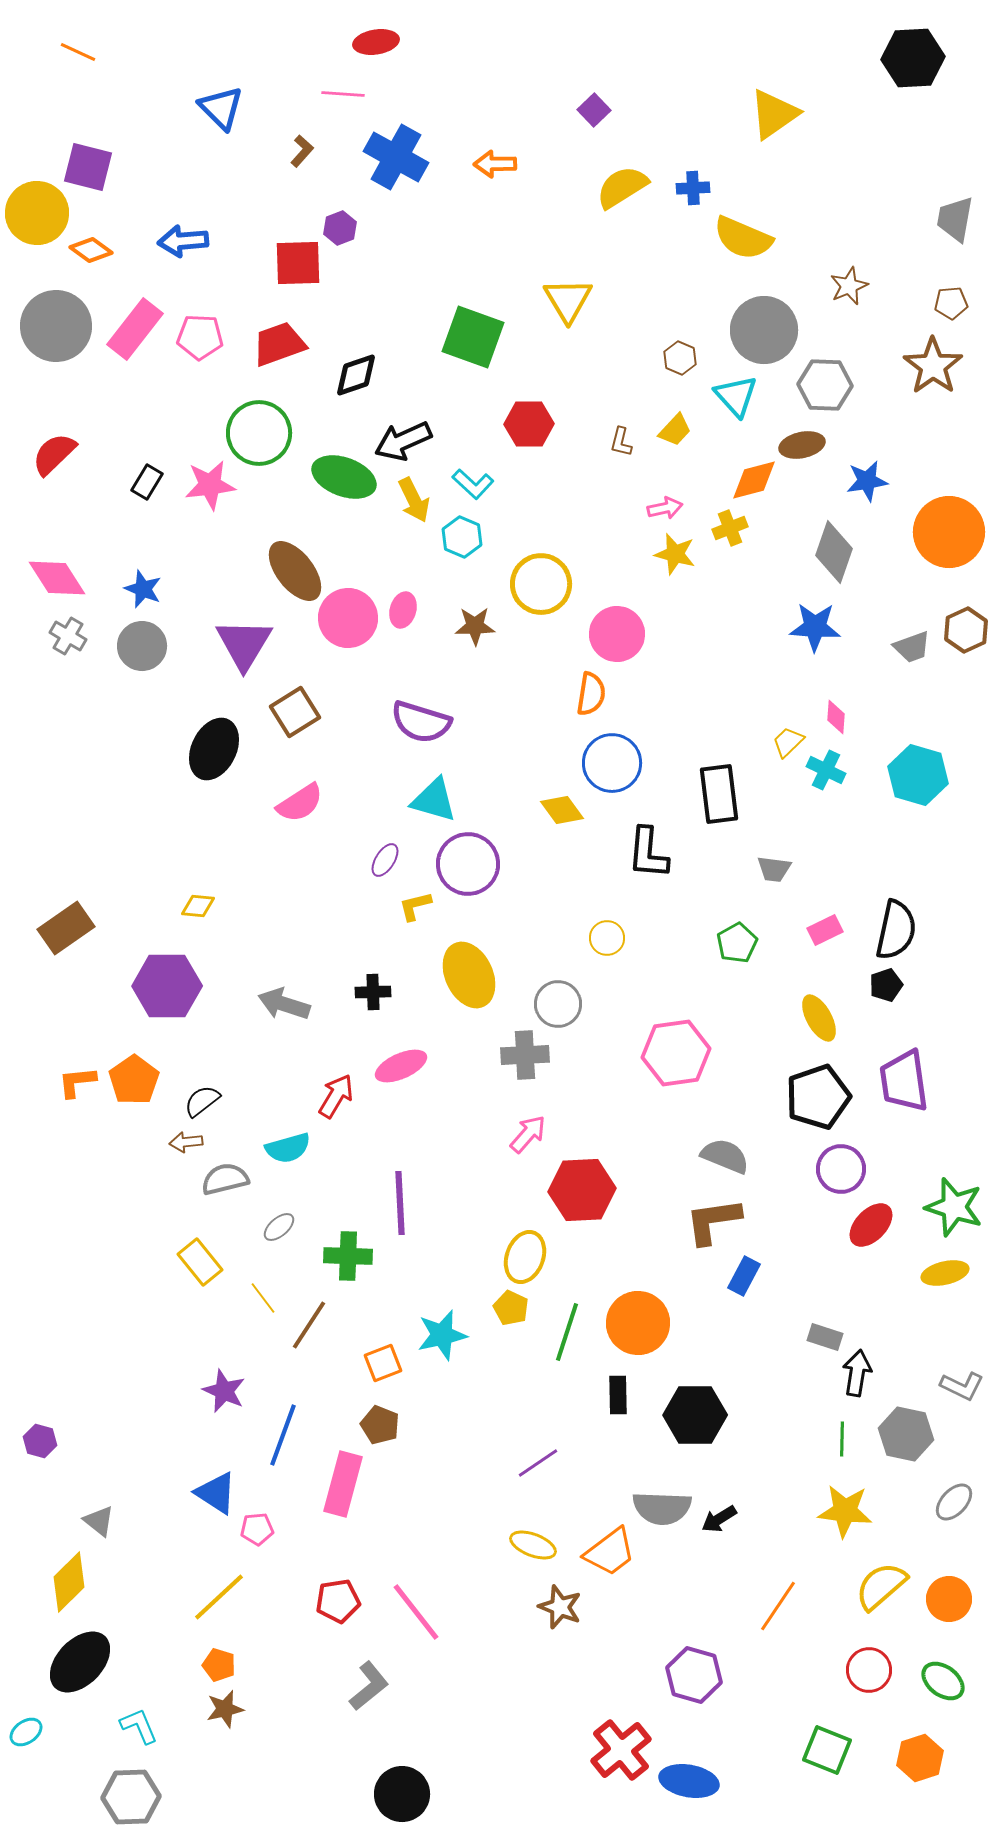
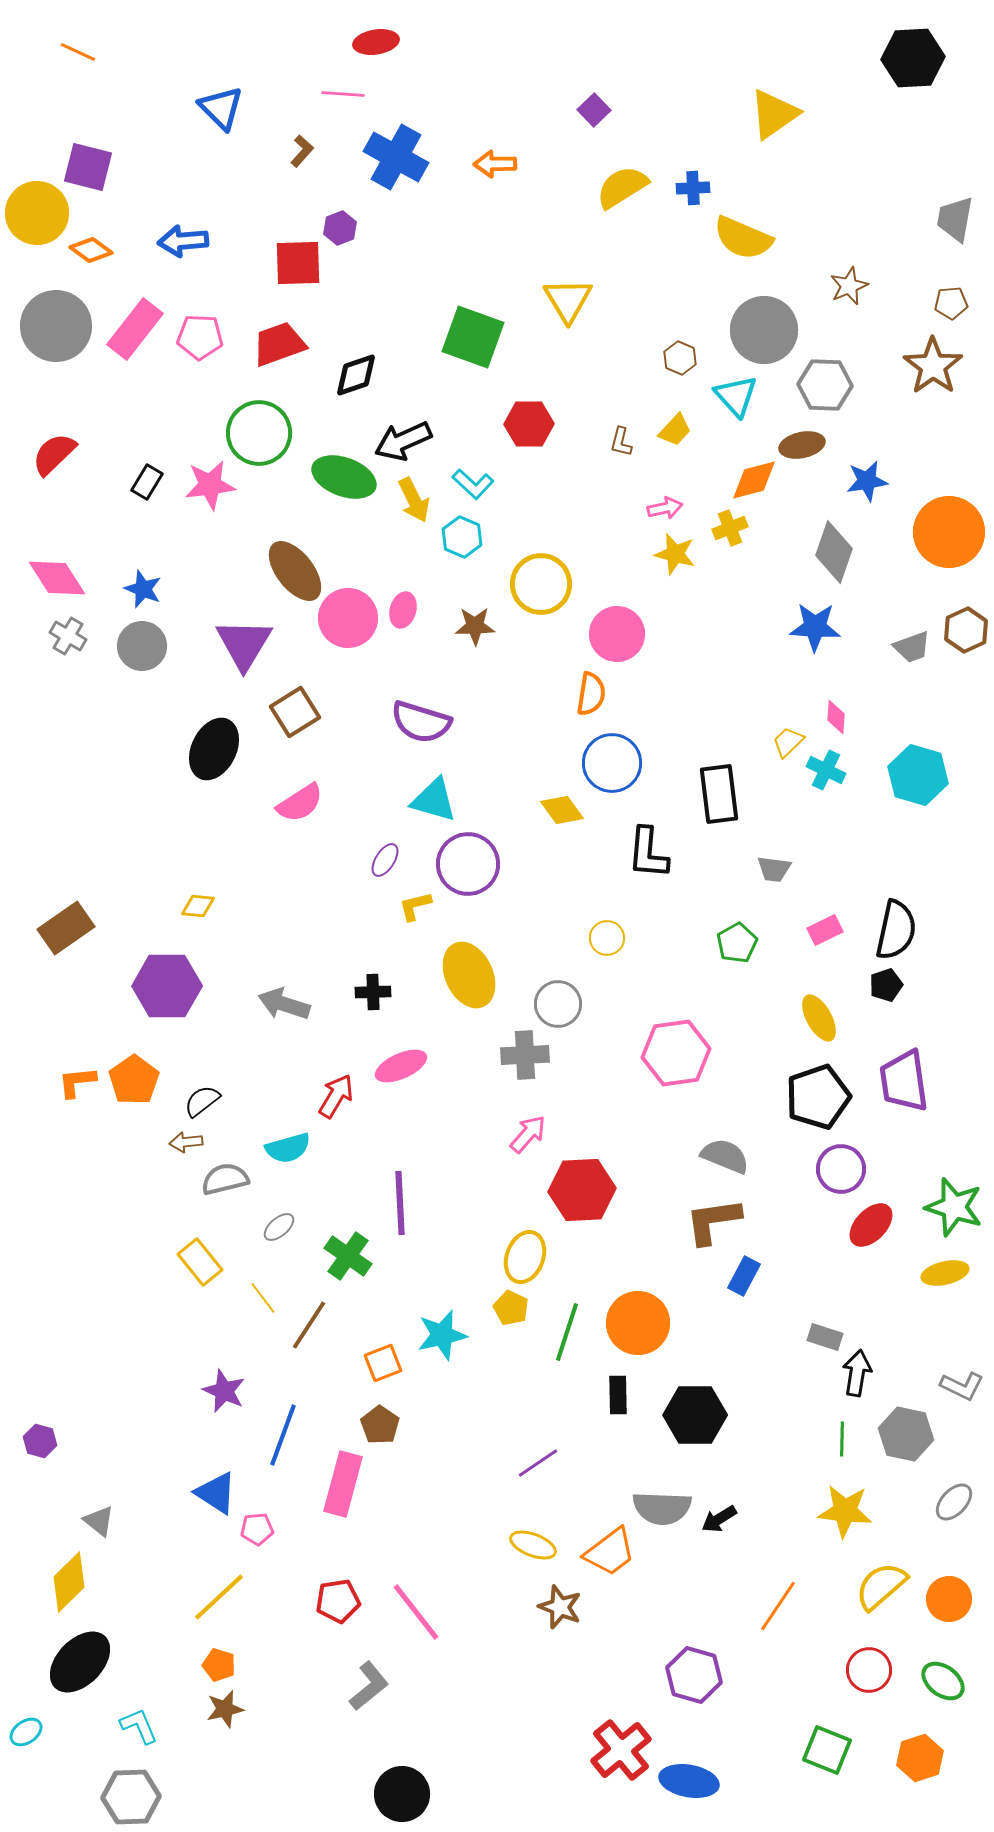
green cross at (348, 1256): rotated 33 degrees clockwise
brown pentagon at (380, 1425): rotated 12 degrees clockwise
